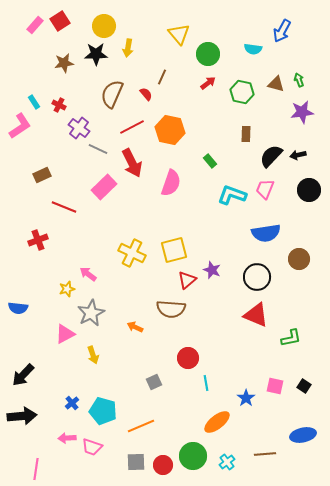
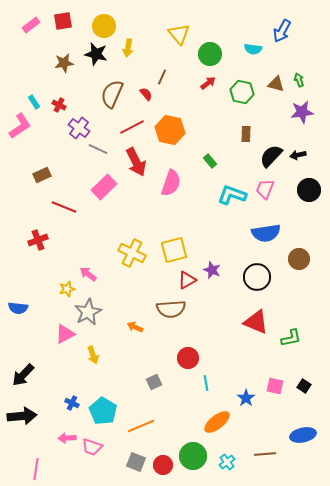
red square at (60, 21): moved 3 px right; rotated 24 degrees clockwise
pink rectangle at (35, 25): moved 4 px left; rotated 12 degrees clockwise
black star at (96, 54): rotated 15 degrees clockwise
green circle at (208, 54): moved 2 px right
red arrow at (132, 163): moved 4 px right, 1 px up
red triangle at (187, 280): rotated 12 degrees clockwise
brown semicircle at (171, 309): rotated 8 degrees counterclockwise
gray star at (91, 313): moved 3 px left, 1 px up
red triangle at (256, 315): moved 7 px down
blue cross at (72, 403): rotated 24 degrees counterclockwise
cyan pentagon at (103, 411): rotated 16 degrees clockwise
gray square at (136, 462): rotated 24 degrees clockwise
